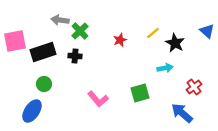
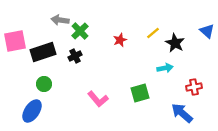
black cross: rotated 32 degrees counterclockwise
red cross: rotated 28 degrees clockwise
